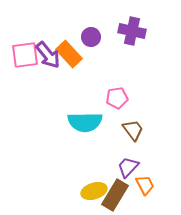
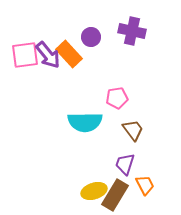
purple trapezoid: moved 3 px left, 3 px up; rotated 25 degrees counterclockwise
